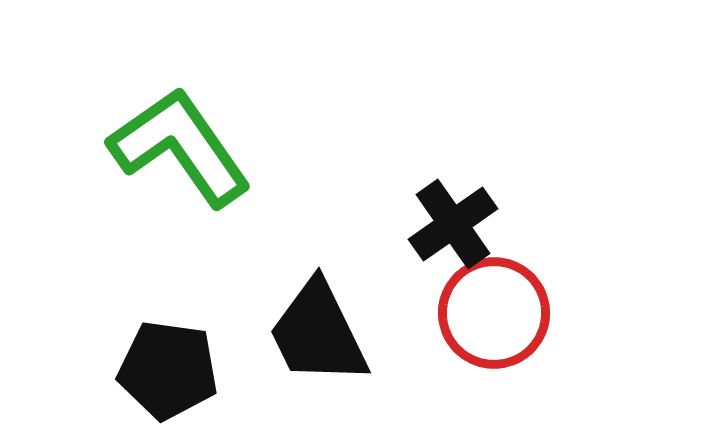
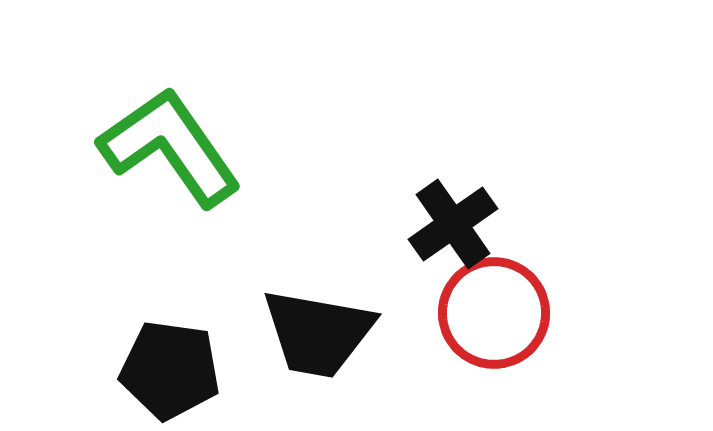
green L-shape: moved 10 px left
black trapezoid: rotated 54 degrees counterclockwise
black pentagon: moved 2 px right
